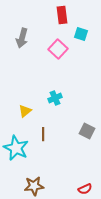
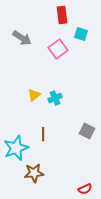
gray arrow: rotated 72 degrees counterclockwise
pink square: rotated 12 degrees clockwise
yellow triangle: moved 9 px right, 16 px up
cyan star: rotated 25 degrees clockwise
brown star: moved 13 px up
